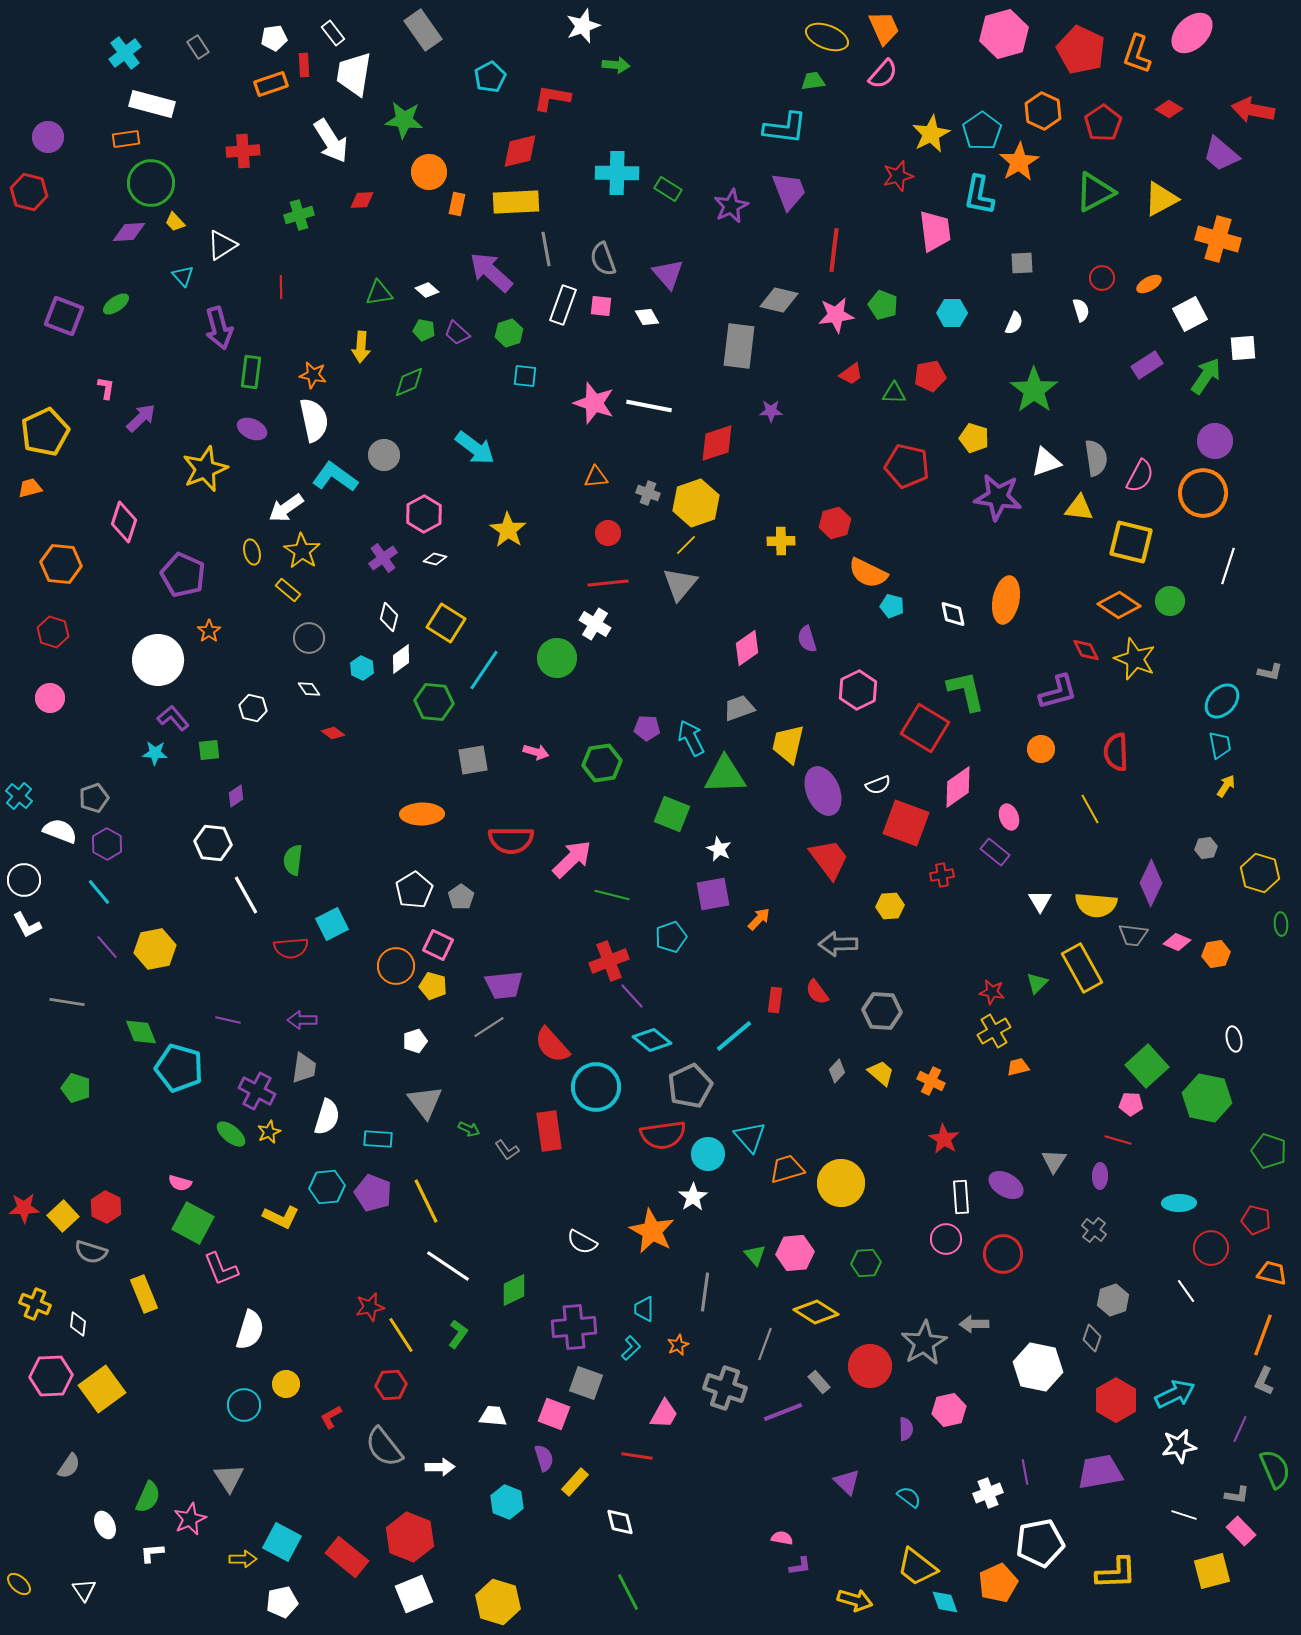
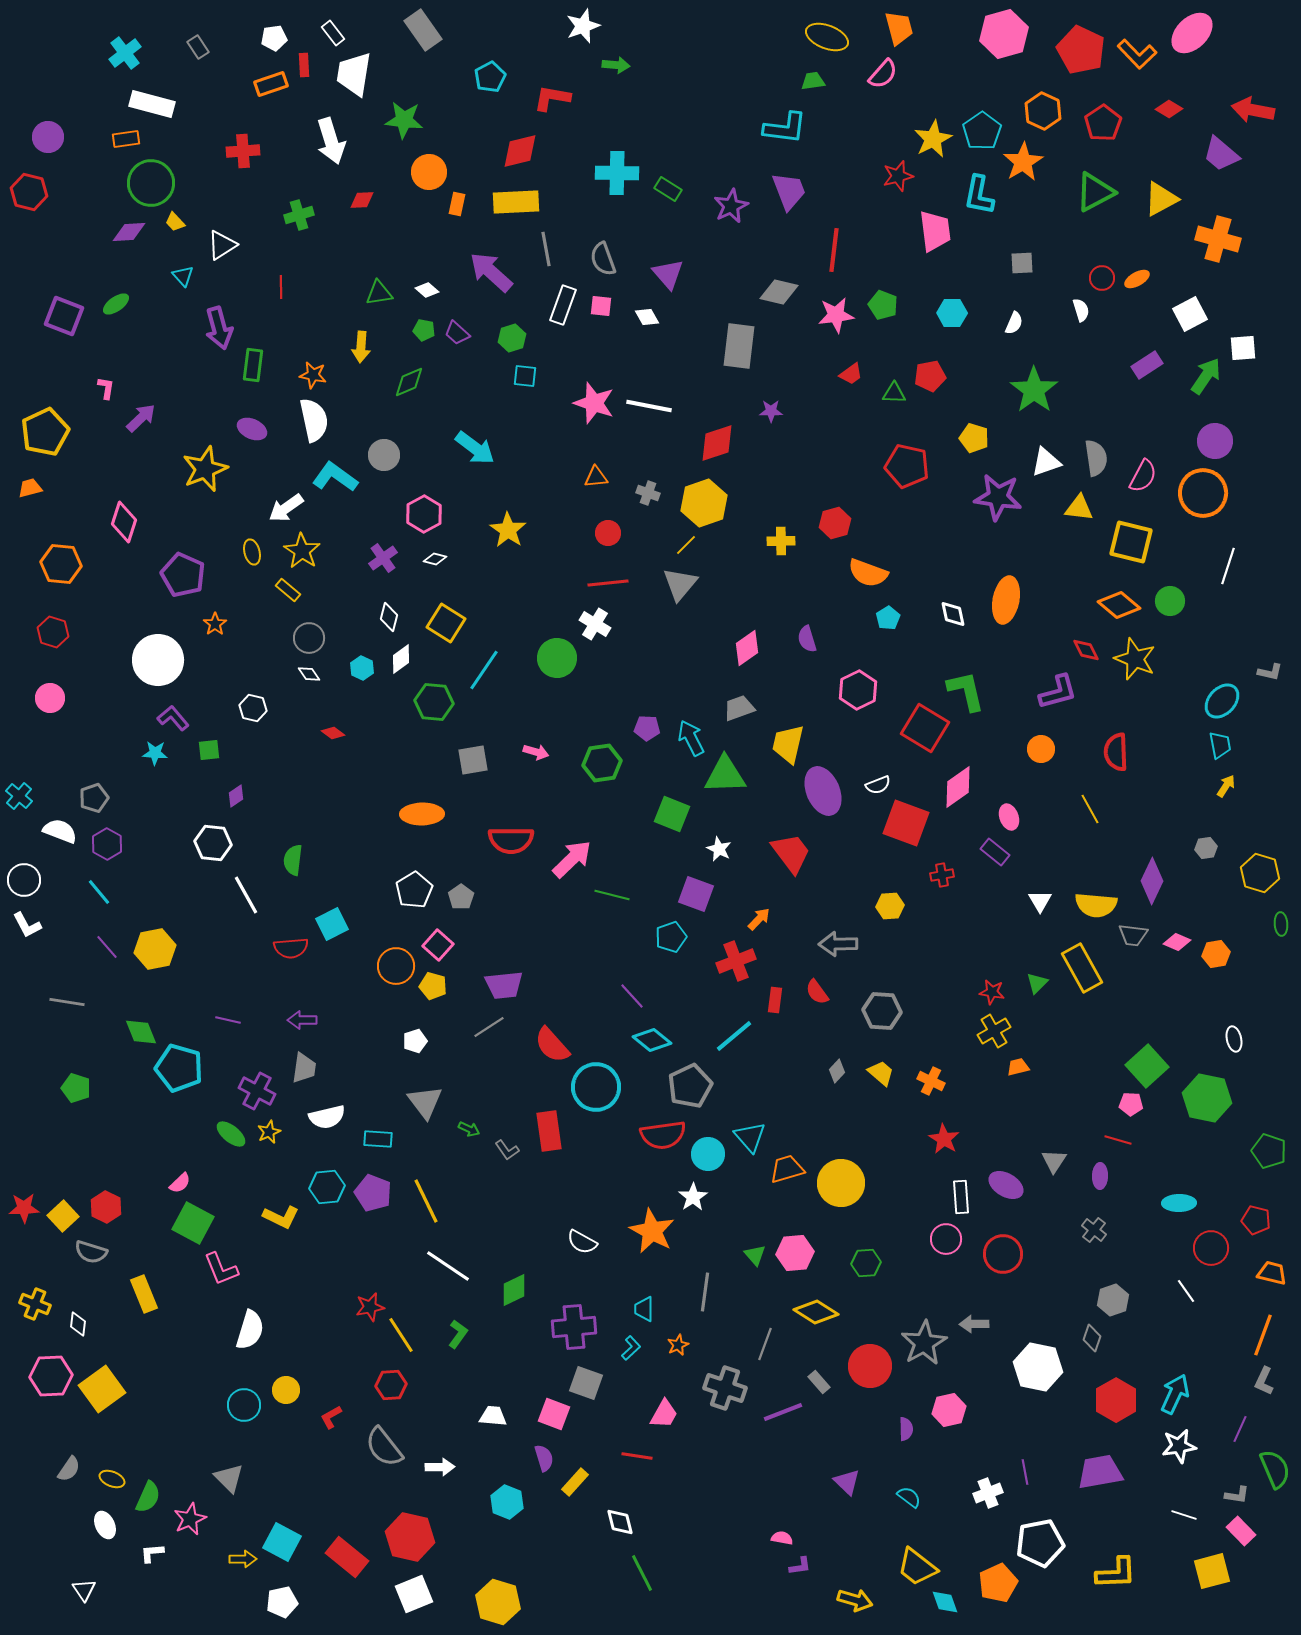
orange trapezoid at (884, 28): moved 15 px right; rotated 9 degrees clockwise
orange L-shape at (1137, 54): rotated 63 degrees counterclockwise
yellow star at (931, 134): moved 2 px right, 5 px down
white arrow at (331, 141): rotated 15 degrees clockwise
orange star at (1019, 162): moved 4 px right
orange ellipse at (1149, 284): moved 12 px left, 5 px up
gray diamond at (779, 300): moved 8 px up
green hexagon at (509, 333): moved 3 px right, 5 px down
green rectangle at (251, 372): moved 2 px right, 7 px up
pink semicircle at (1140, 476): moved 3 px right
yellow hexagon at (696, 503): moved 8 px right
orange semicircle at (868, 573): rotated 6 degrees counterclockwise
orange diamond at (1119, 605): rotated 6 degrees clockwise
cyan pentagon at (892, 606): moved 4 px left, 12 px down; rotated 25 degrees clockwise
orange star at (209, 631): moved 6 px right, 7 px up
white diamond at (309, 689): moved 15 px up
red trapezoid at (829, 859): moved 38 px left, 6 px up
purple diamond at (1151, 883): moved 1 px right, 2 px up
purple square at (713, 894): moved 17 px left; rotated 30 degrees clockwise
pink square at (438, 945): rotated 16 degrees clockwise
red cross at (609, 961): moved 127 px right
white semicircle at (327, 1117): rotated 60 degrees clockwise
pink semicircle at (180, 1183): rotated 60 degrees counterclockwise
yellow circle at (286, 1384): moved 6 px down
cyan arrow at (1175, 1394): rotated 39 degrees counterclockwise
gray semicircle at (69, 1466): moved 3 px down
gray triangle at (229, 1478): rotated 12 degrees counterclockwise
red hexagon at (410, 1537): rotated 9 degrees counterclockwise
yellow ellipse at (19, 1584): moved 93 px right, 105 px up; rotated 20 degrees counterclockwise
green line at (628, 1592): moved 14 px right, 19 px up
